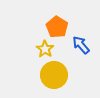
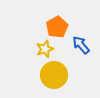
orange pentagon: rotated 10 degrees clockwise
yellow star: rotated 18 degrees clockwise
